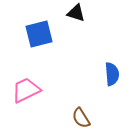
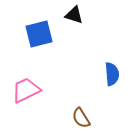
black triangle: moved 2 px left, 2 px down
